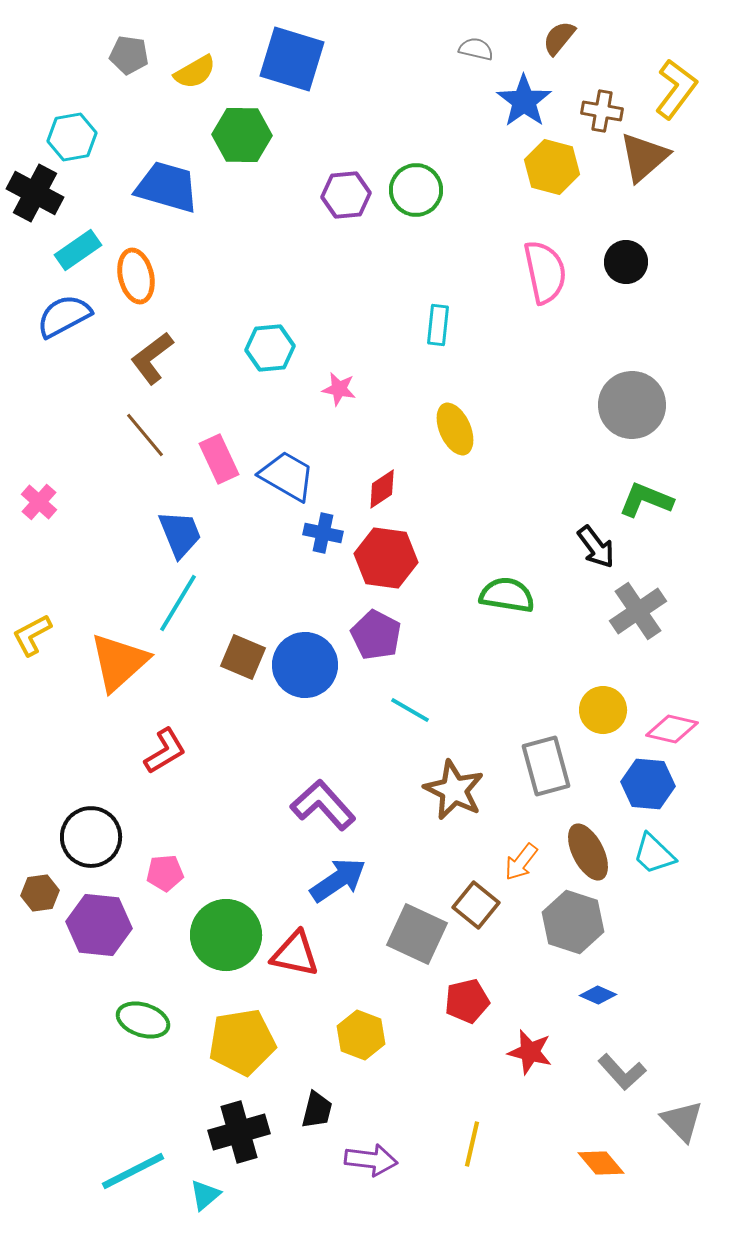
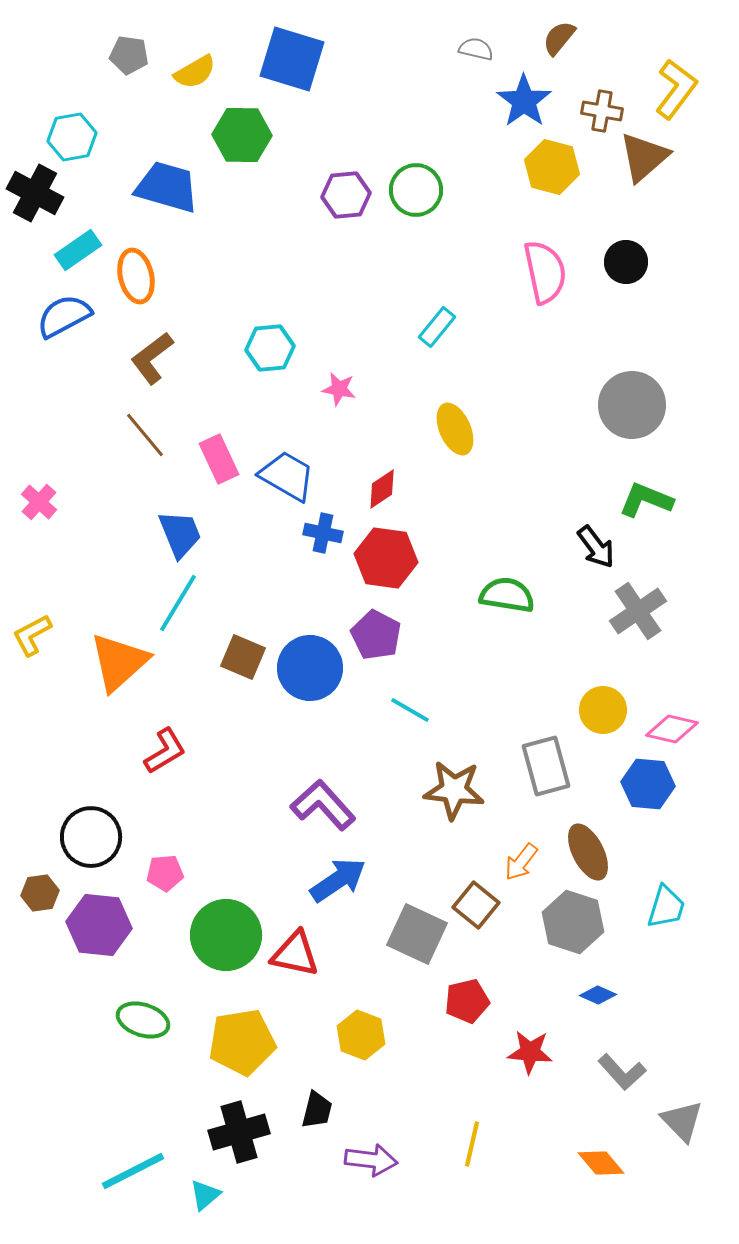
cyan rectangle at (438, 325): moved 1 px left, 2 px down; rotated 33 degrees clockwise
blue circle at (305, 665): moved 5 px right, 3 px down
brown star at (454, 790): rotated 20 degrees counterclockwise
cyan trapezoid at (654, 854): moved 12 px right, 53 px down; rotated 117 degrees counterclockwise
red star at (530, 1052): rotated 9 degrees counterclockwise
